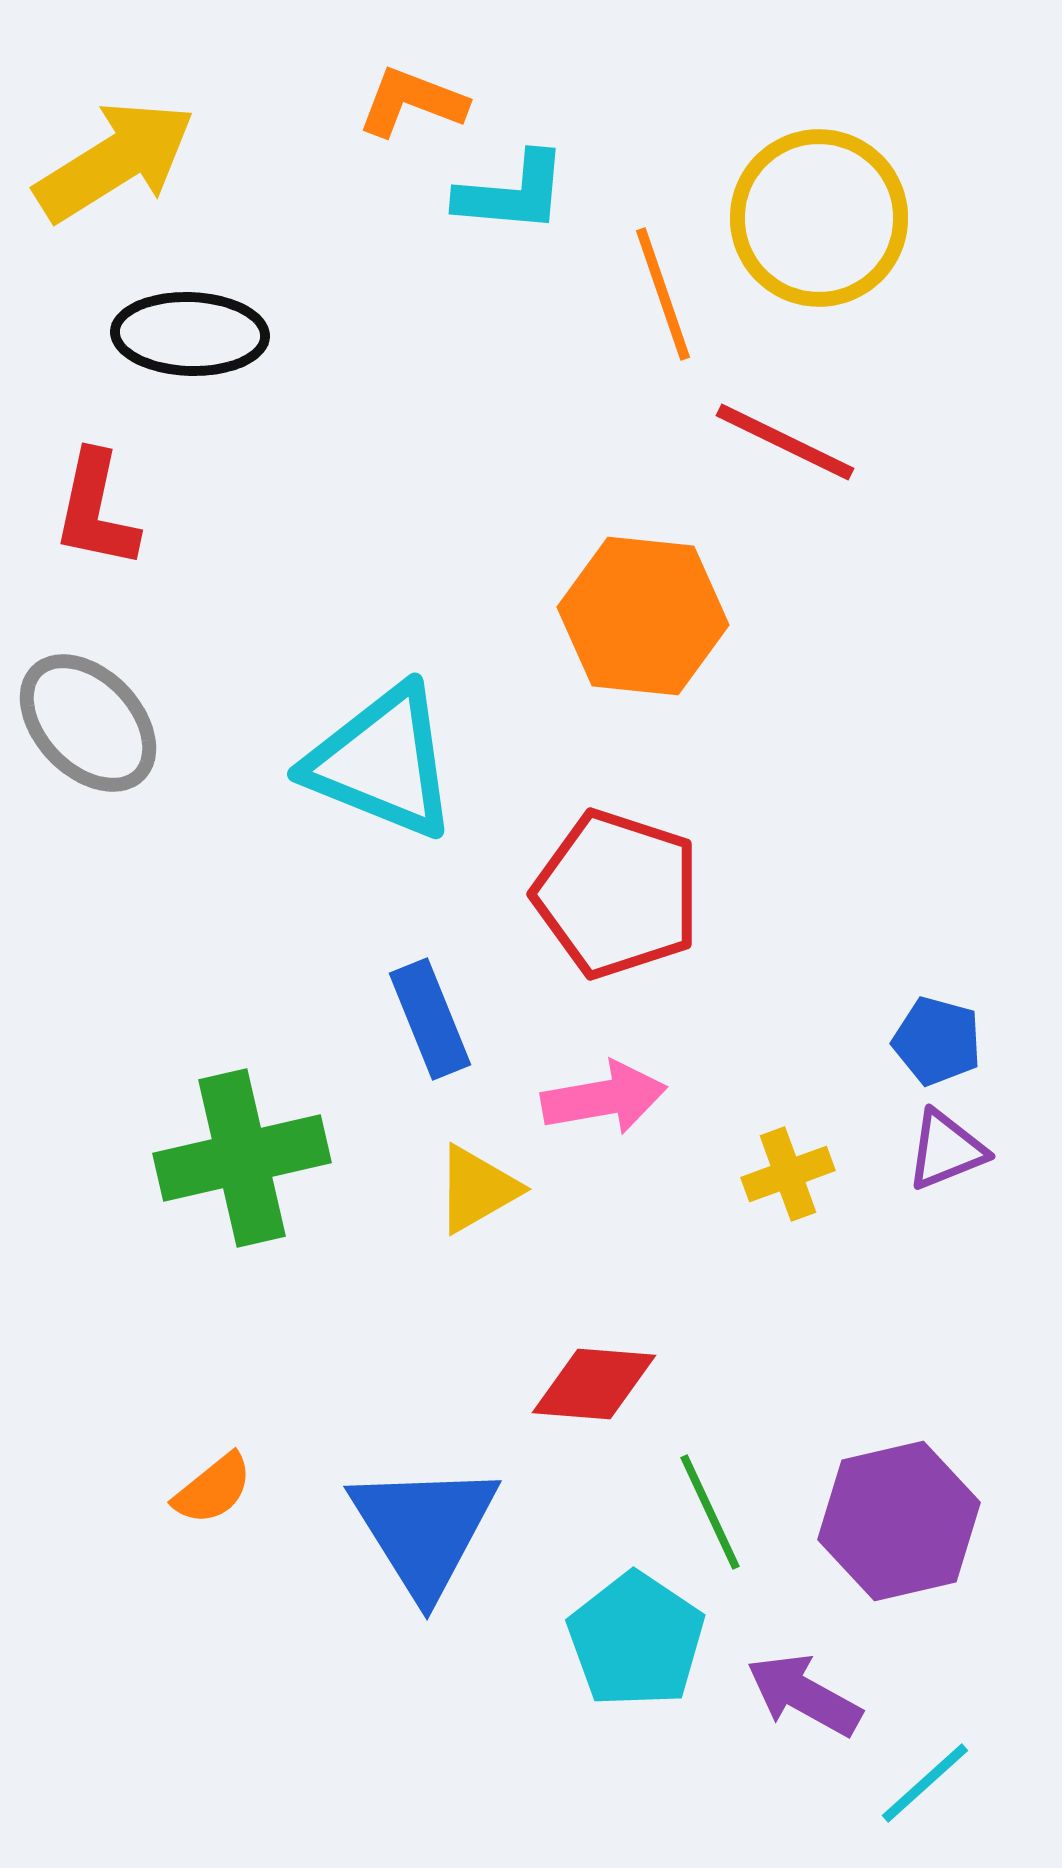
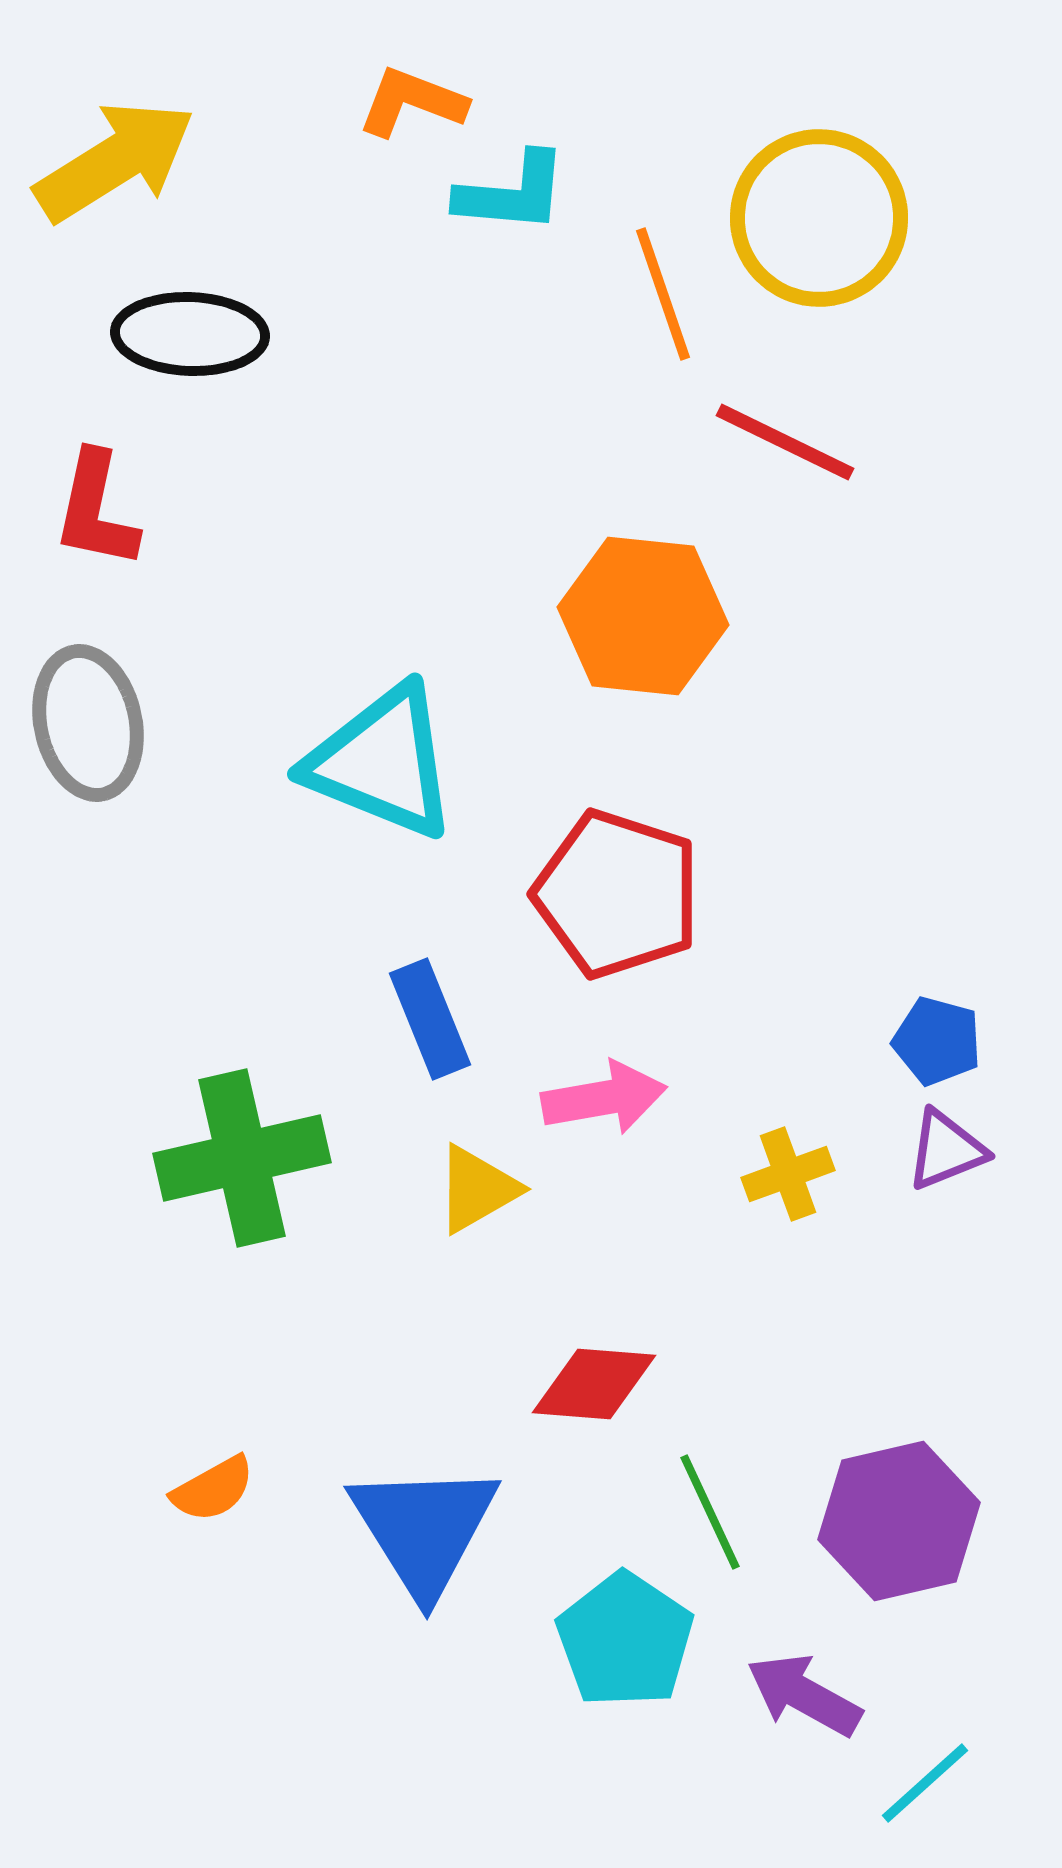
gray ellipse: rotated 32 degrees clockwise
orange semicircle: rotated 10 degrees clockwise
cyan pentagon: moved 11 px left
